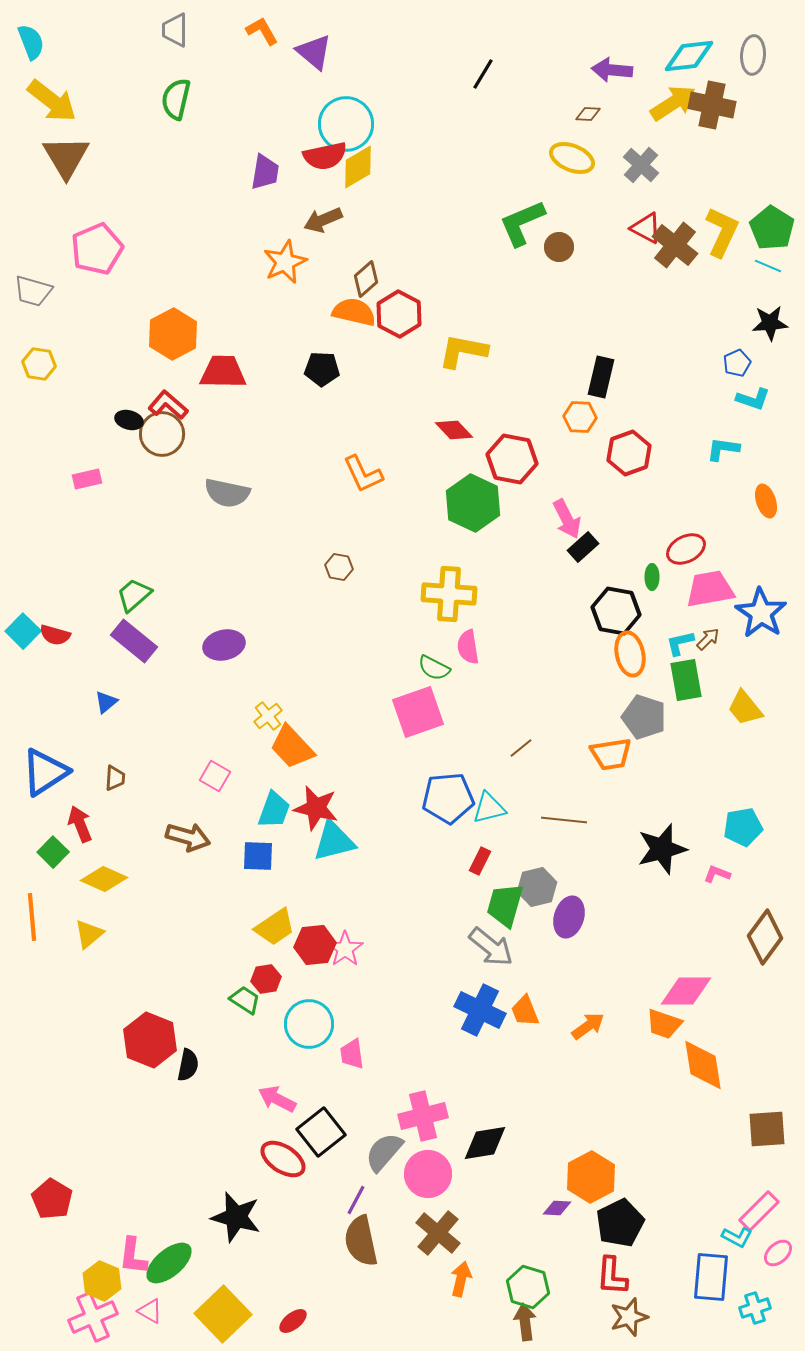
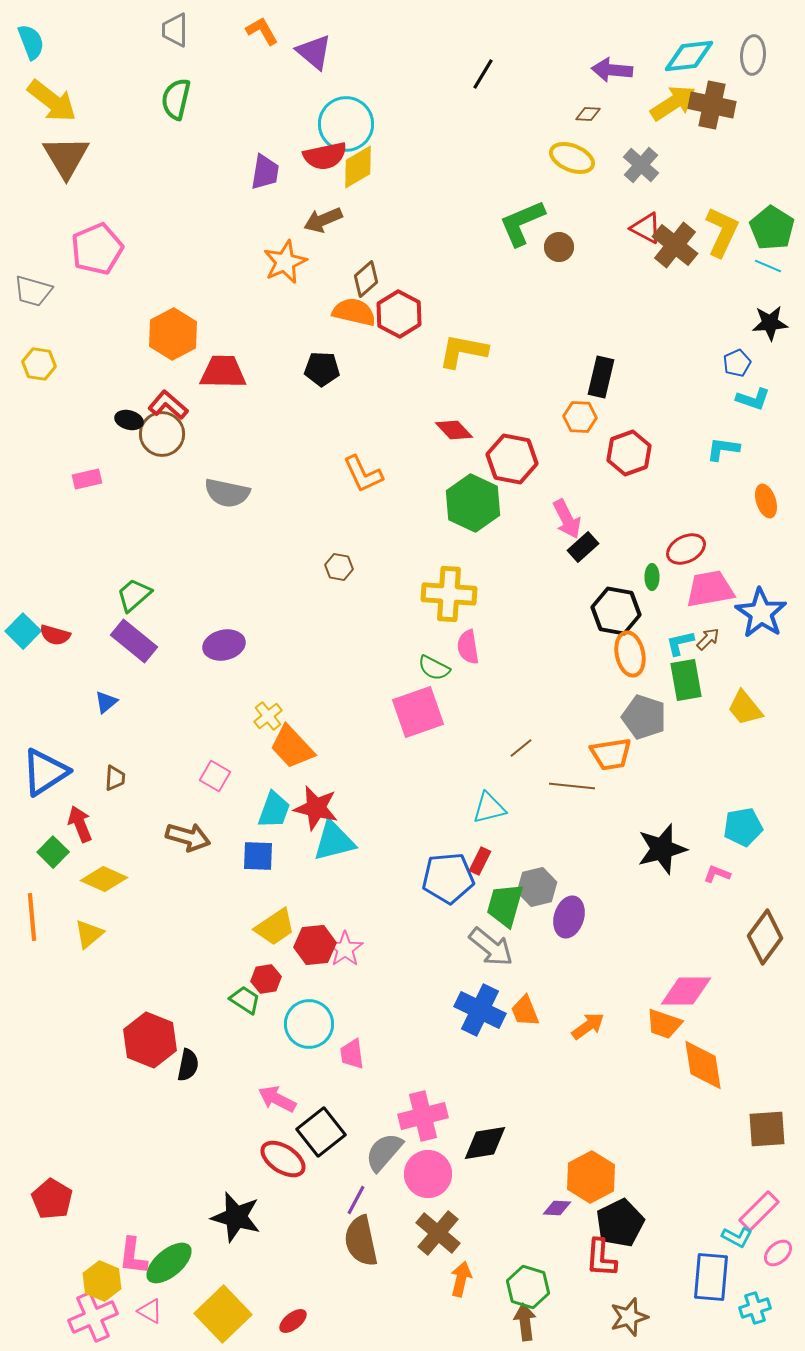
blue pentagon at (448, 798): moved 80 px down
brown line at (564, 820): moved 8 px right, 34 px up
red L-shape at (612, 1276): moved 11 px left, 18 px up
